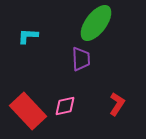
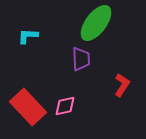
red L-shape: moved 5 px right, 19 px up
red rectangle: moved 4 px up
